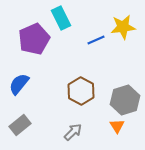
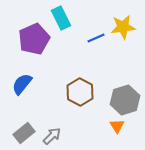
blue line: moved 2 px up
blue semicircle: moved 3 px right
brown hexagon: moved 1 px left, 1 px down
gray rectangle: moved 4 px right, 8 px down
gray arrow: moved 21 px left, 4 px down
